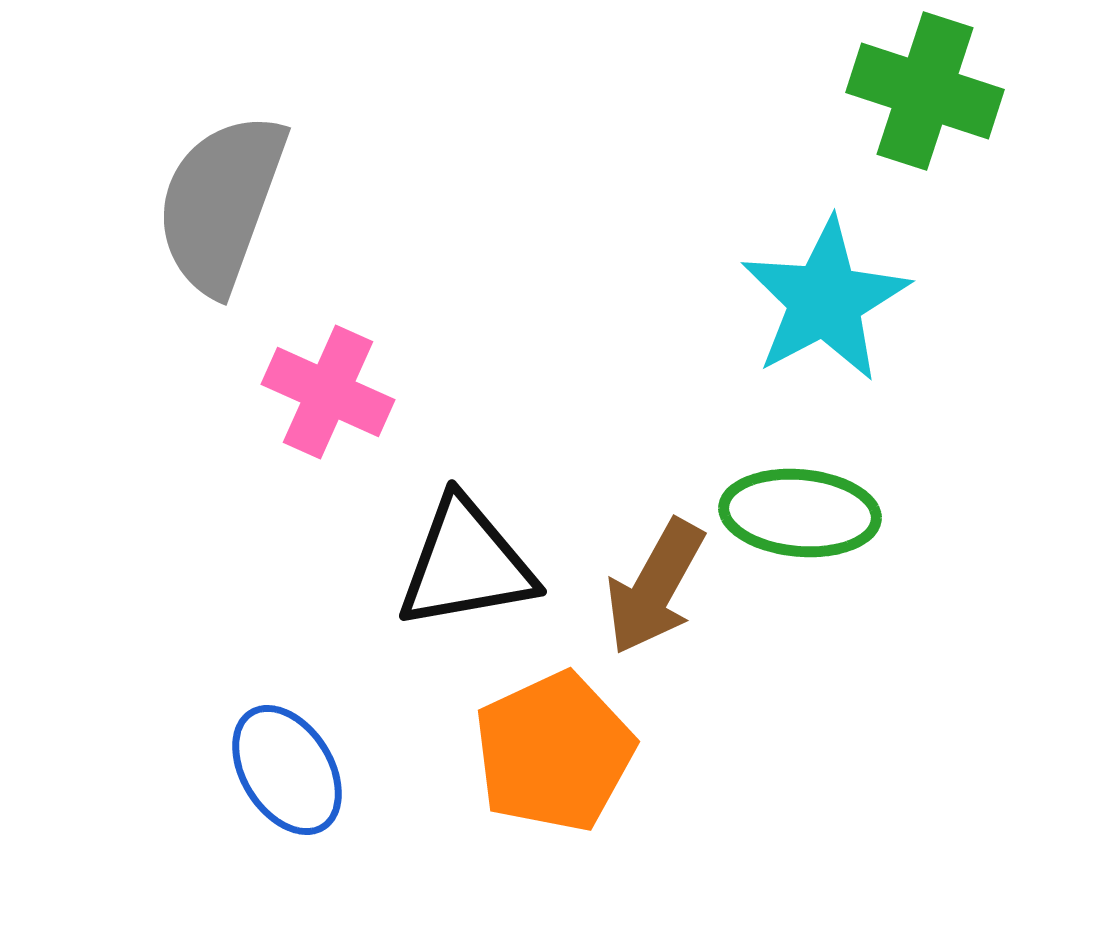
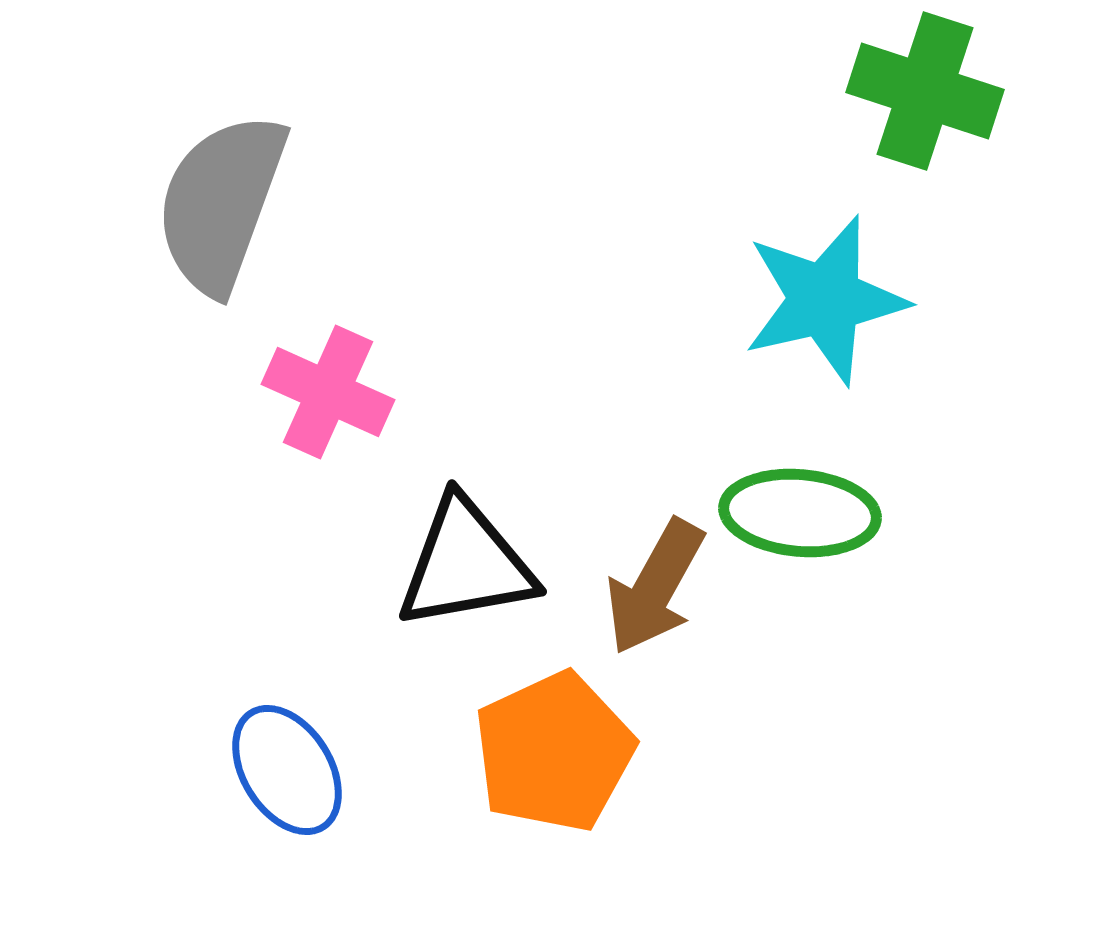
cyan star: rotated 15 degrees clockwise
